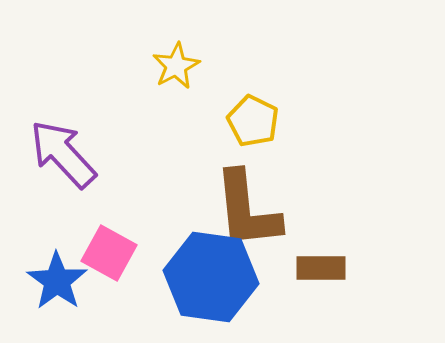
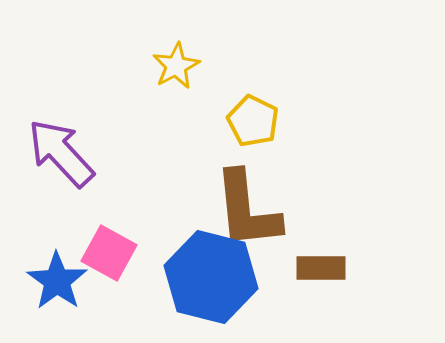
purple arrow: moved 2 px left, 1 px up
blue hexagon: rotated 6 degrees clockwise
